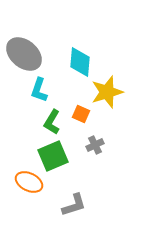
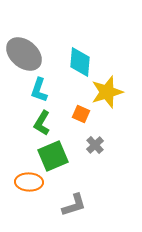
green L-shape: moved 10 px left, 1 px down
gray cross: rotated 18 degrees counterclockwise
orange ellipse: rotated 24 degrees counterclockwise
